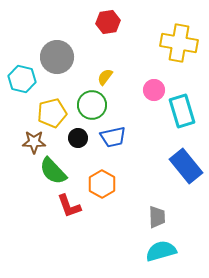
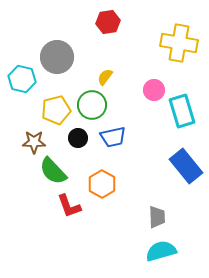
yellow pentagon: moved 4 px right, 3 px up
